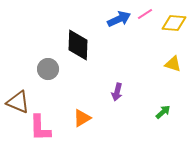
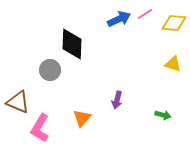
black diamond: moved 6 px left, 1 px up
gray circle: moved 2 px right, 1 px down
purple arrow: moved 8 px down
green arrow: moved 3 px down; rotated 56 degrees clockwise
orange triangle: rotated 18 degrees counterclockwise
pink L-shape: rotated 32 degrees clockwise
